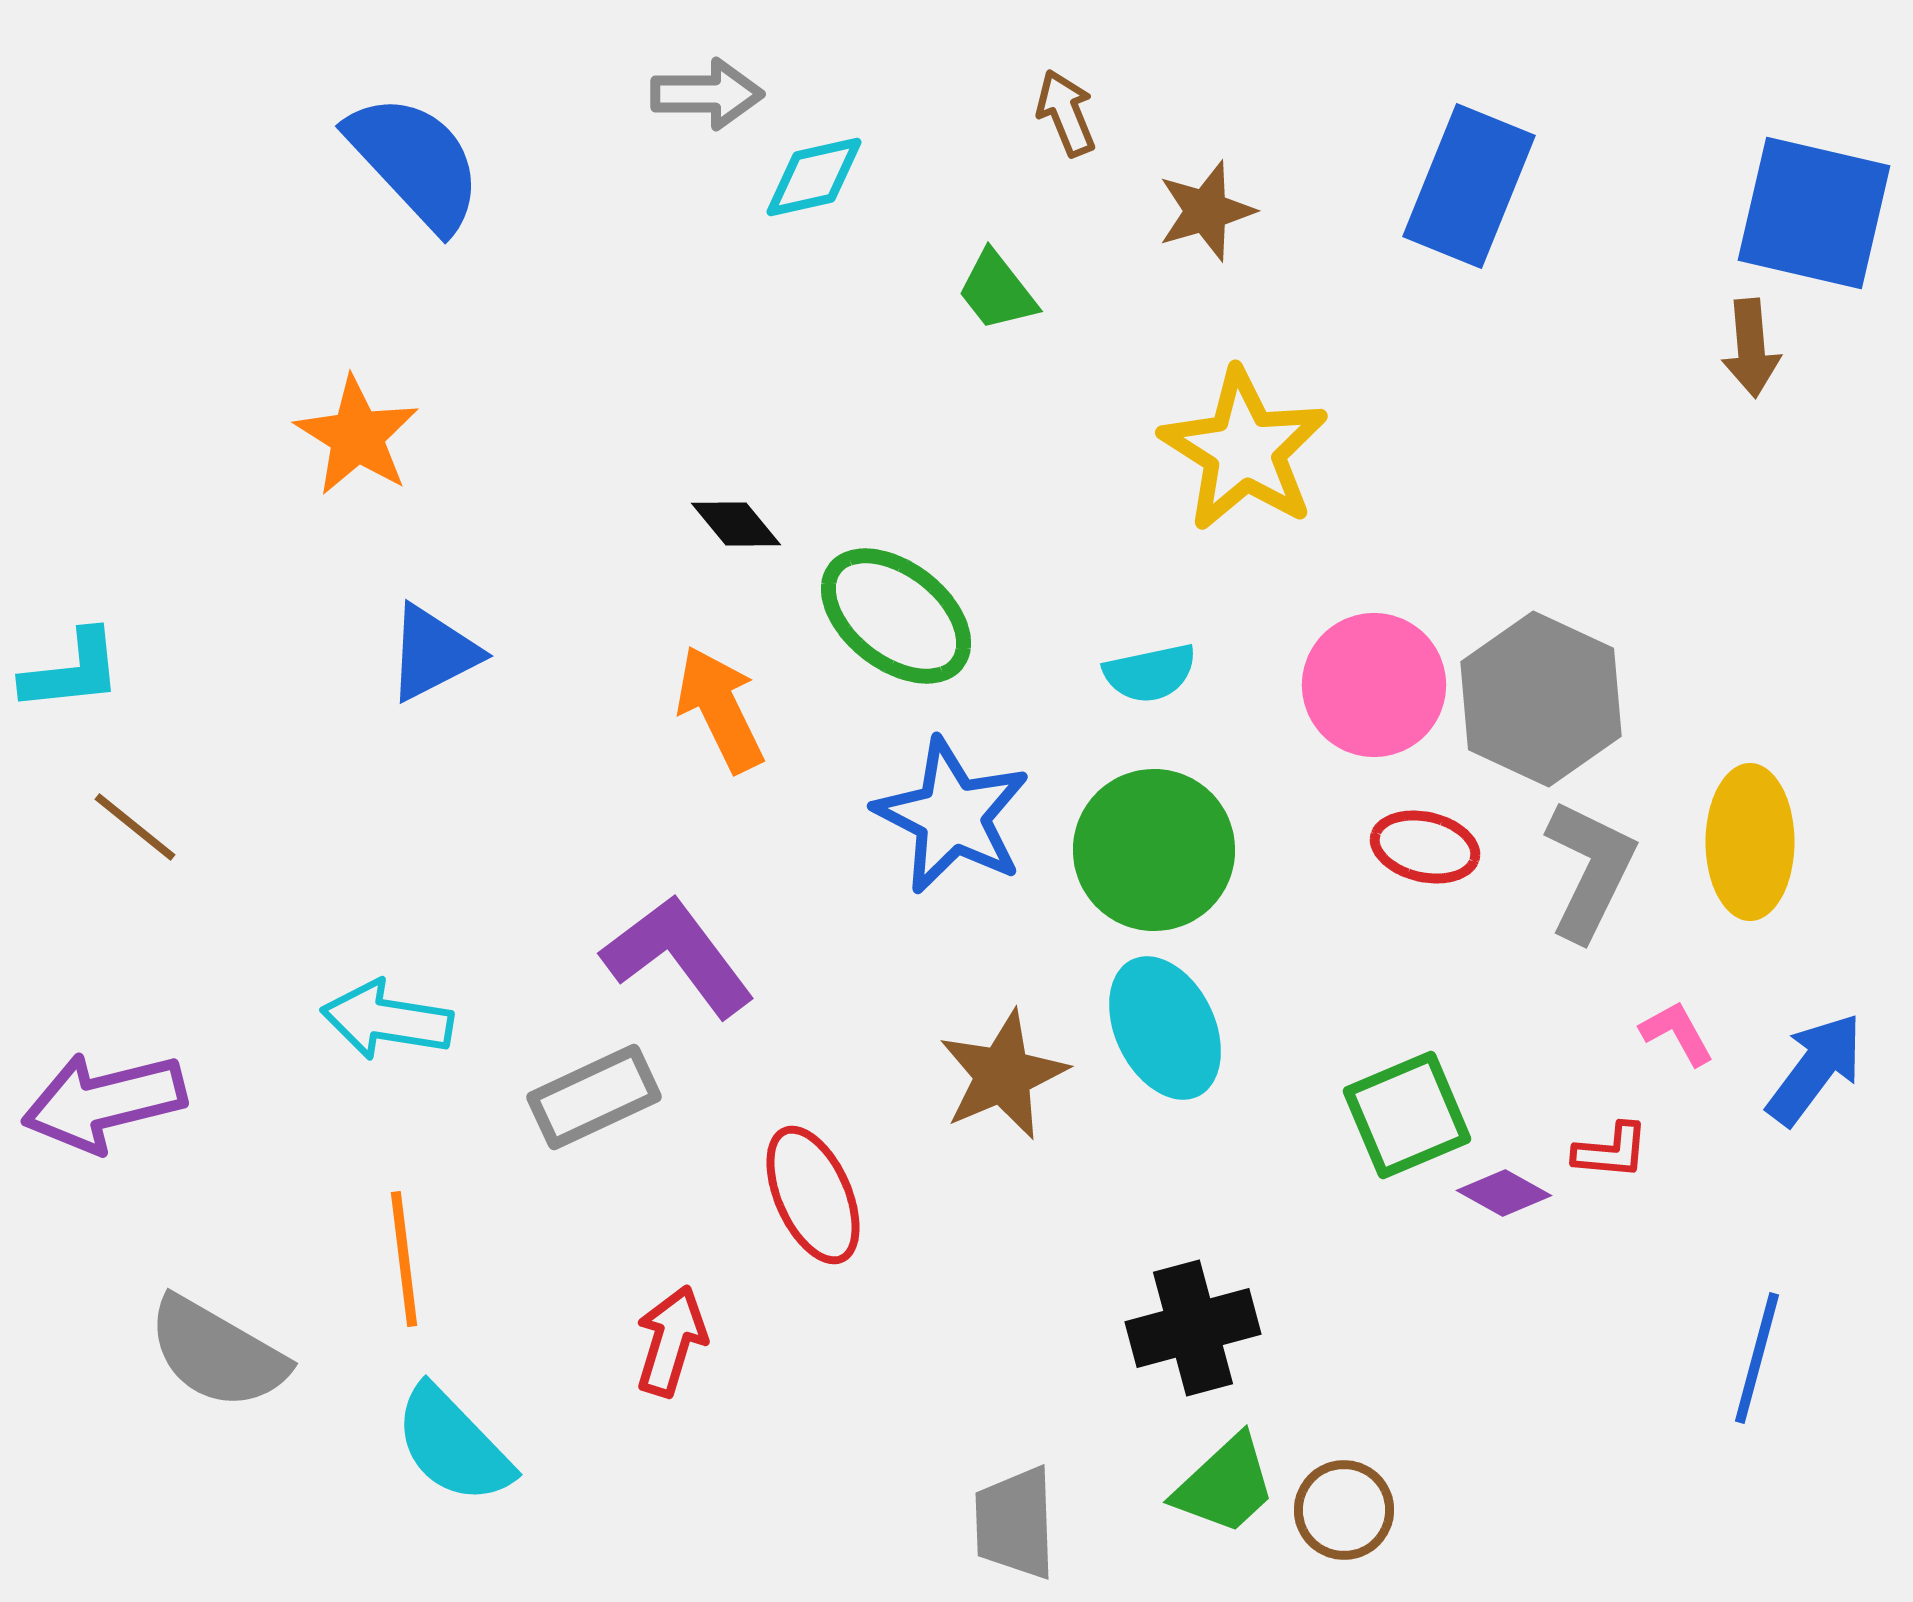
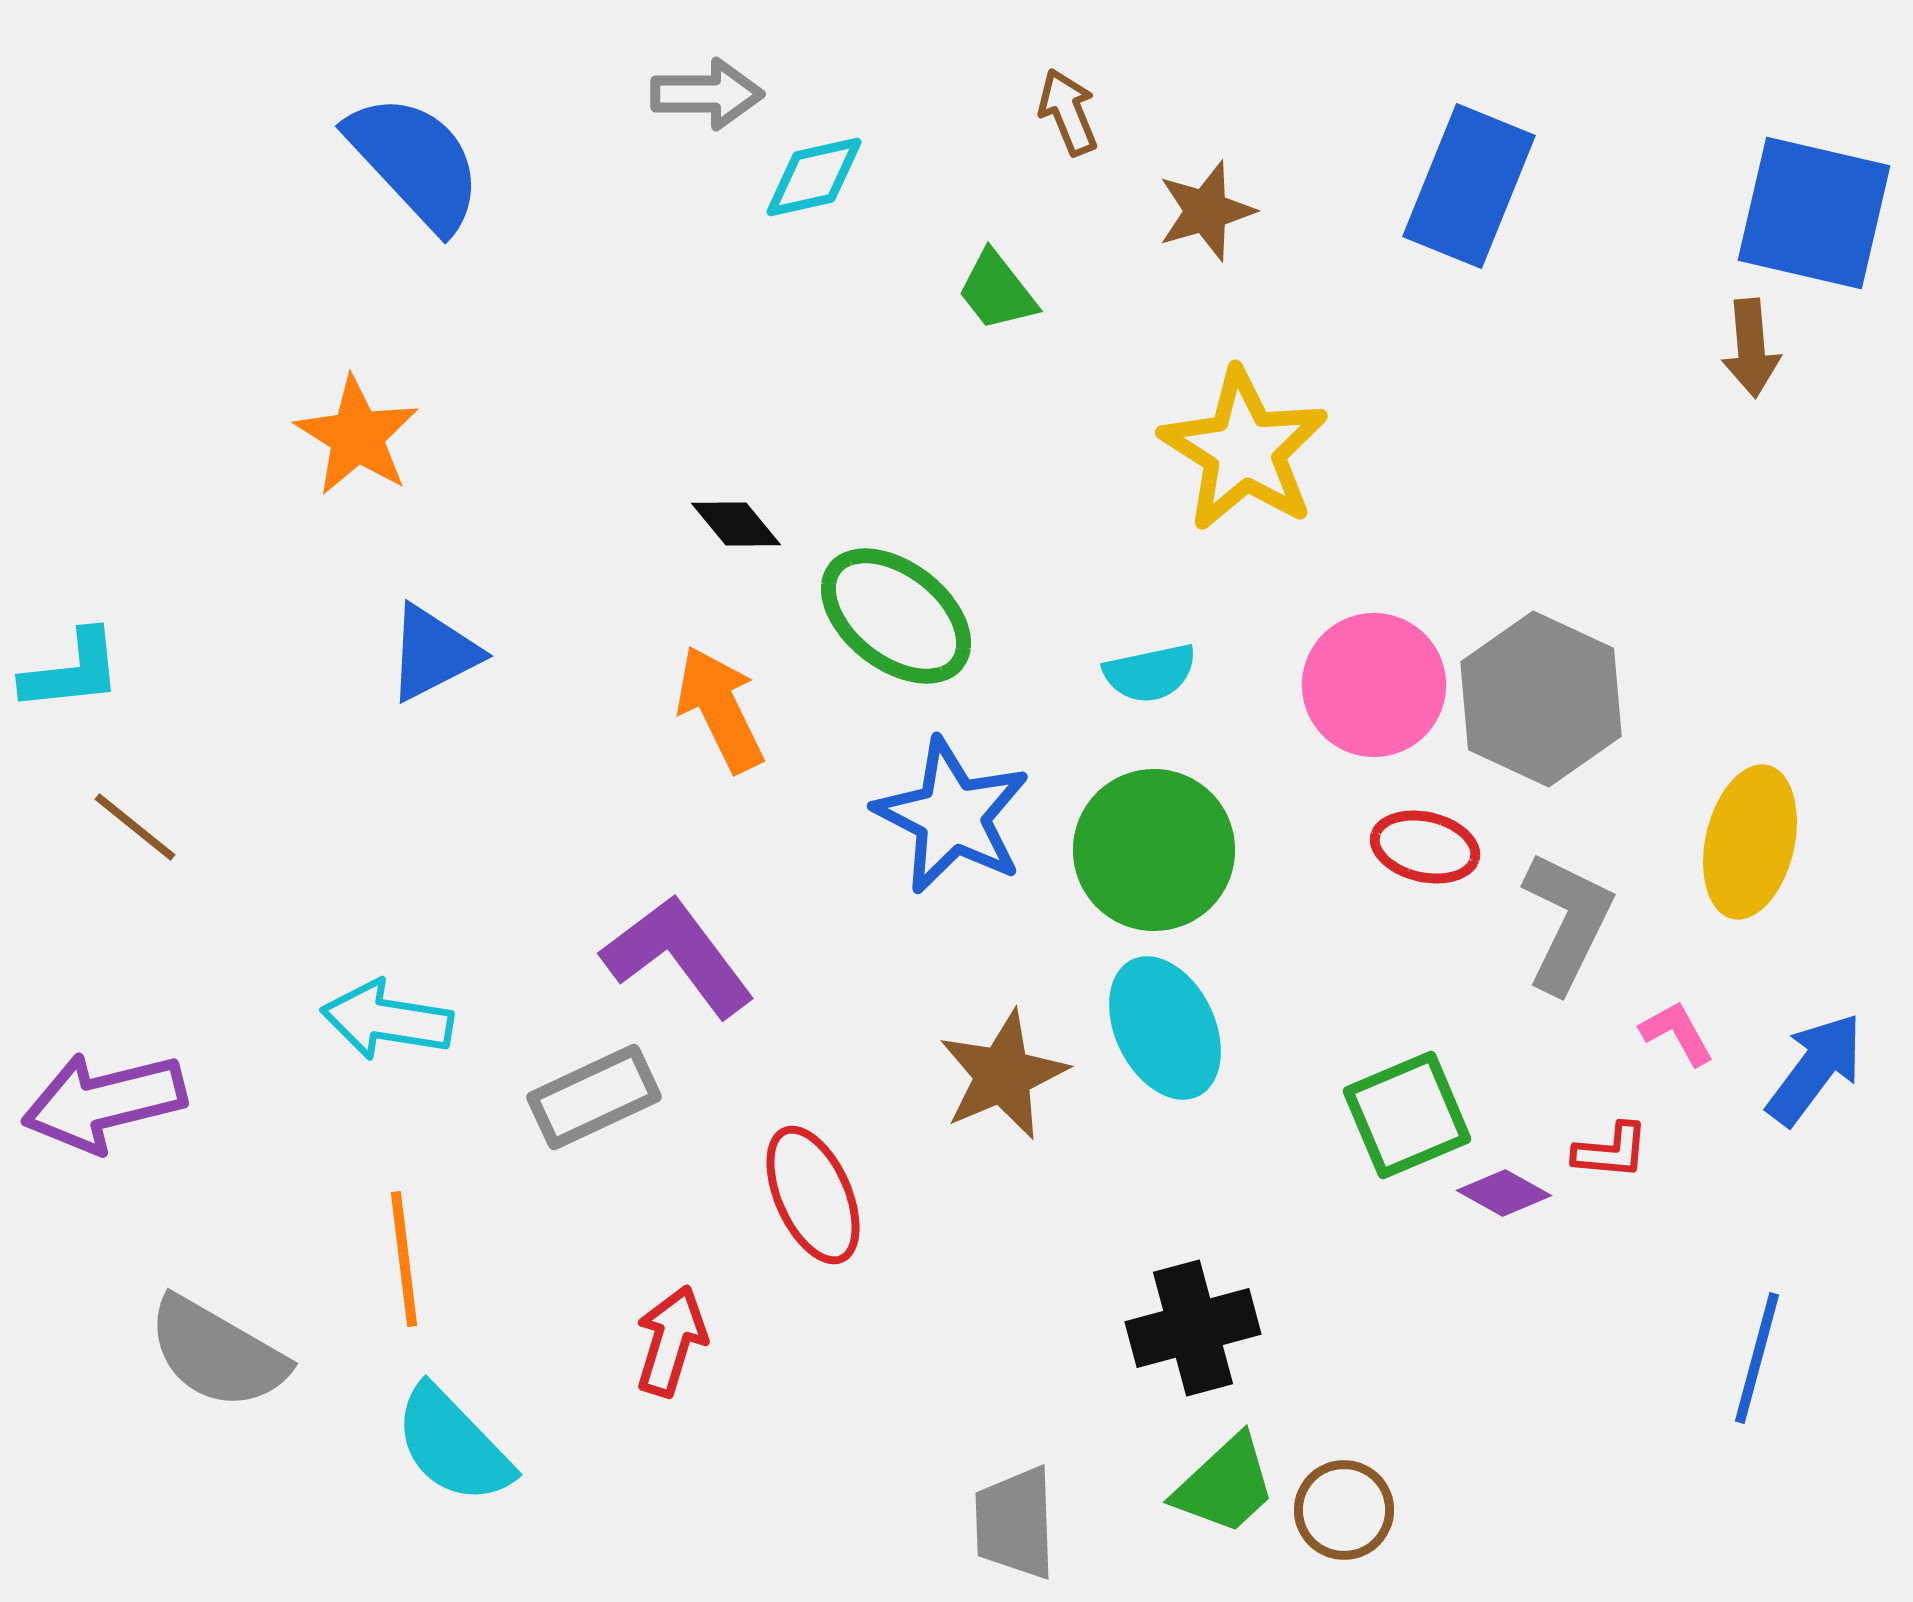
brown arrow at (1066, 113): moved 2 px right, 1 px up
yellow ellipse at (1750, 842): rotated 13 degrees clockwise
gray L-shape at (1590, 870): moved 23 px left, 52 px down
